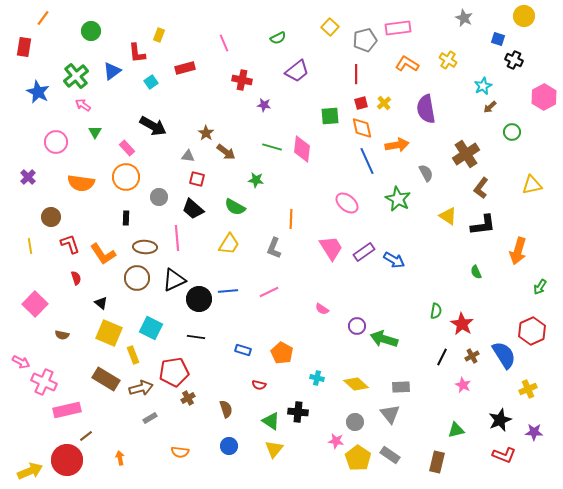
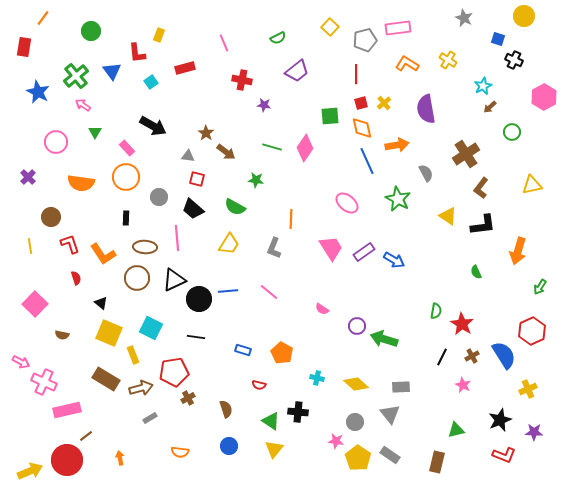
blue triangle at (112, 71): rotated 30 degrees counterclockwise
pink diamond at (302, 149): moved 3 px right, 1 px up; rotated 28 degrees clockwise
pink line at (269, 292): rotated 66 degrees clockwise
